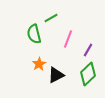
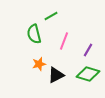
green line: moved 2 px up
pink line: moved 4 px left, 2 px down
orange star: rotated 16 degrees clockwise
green diamond: rotated 60 degrees clockwise
